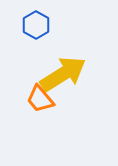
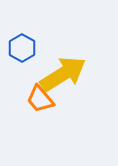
blue hexagon: moved 14 px left, 23 px down
